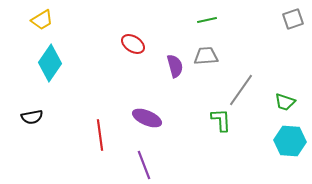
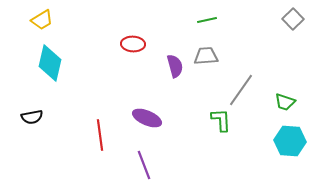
gray square: rotated 25 degrees counterclockwise
red ellipse: rotated 30 degrees counterclockwise
cyan diamond: rotated 21 degrees counterclockwise
